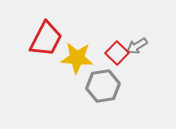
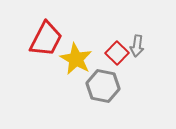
gray arrow: rotated 50 degrees counterclockwise
yellow star: moved 1 px left, 1 px down; rotated 24 degrees clockwise
gray hexagon: rotated 20 degrees clockwise
